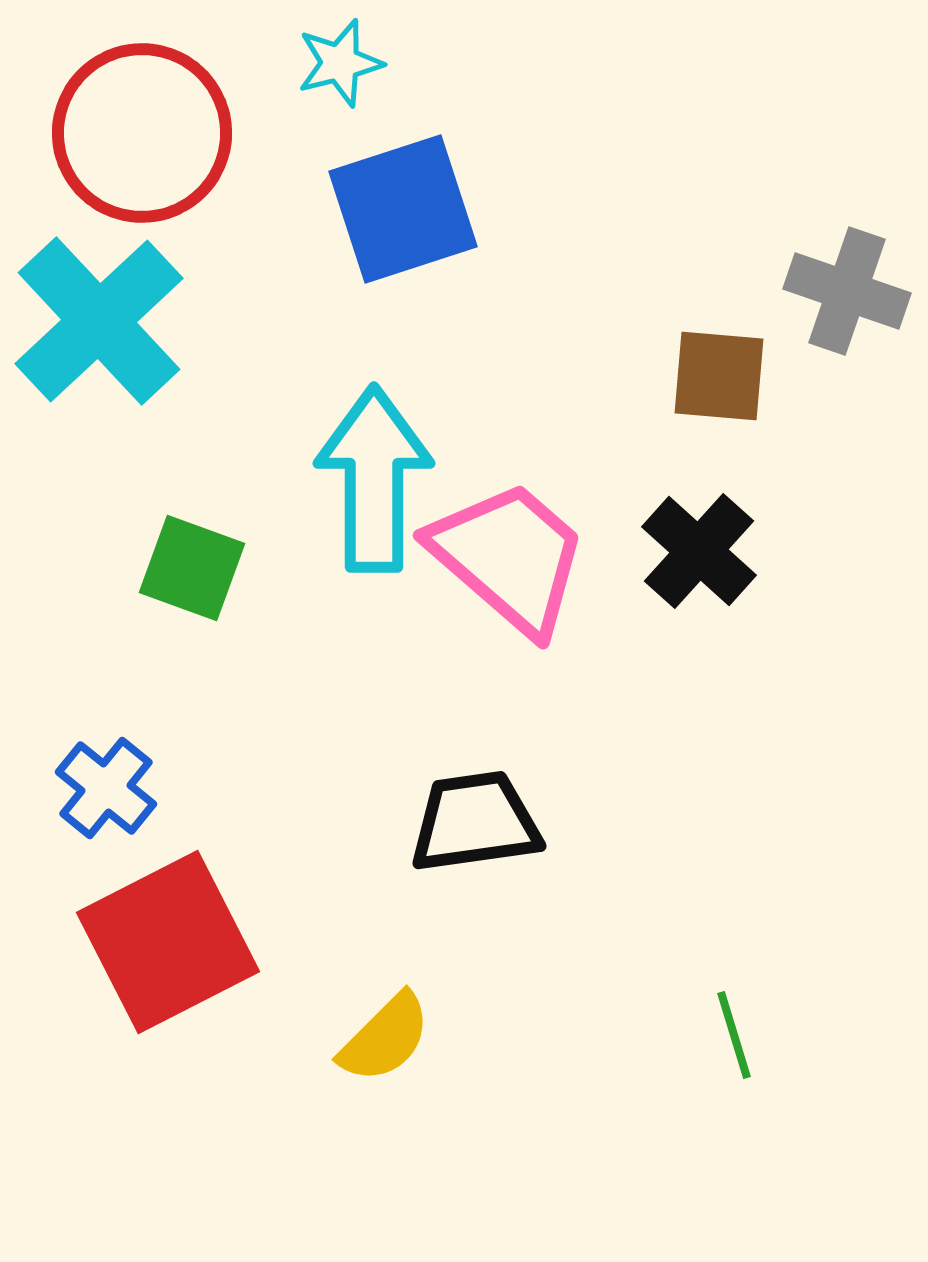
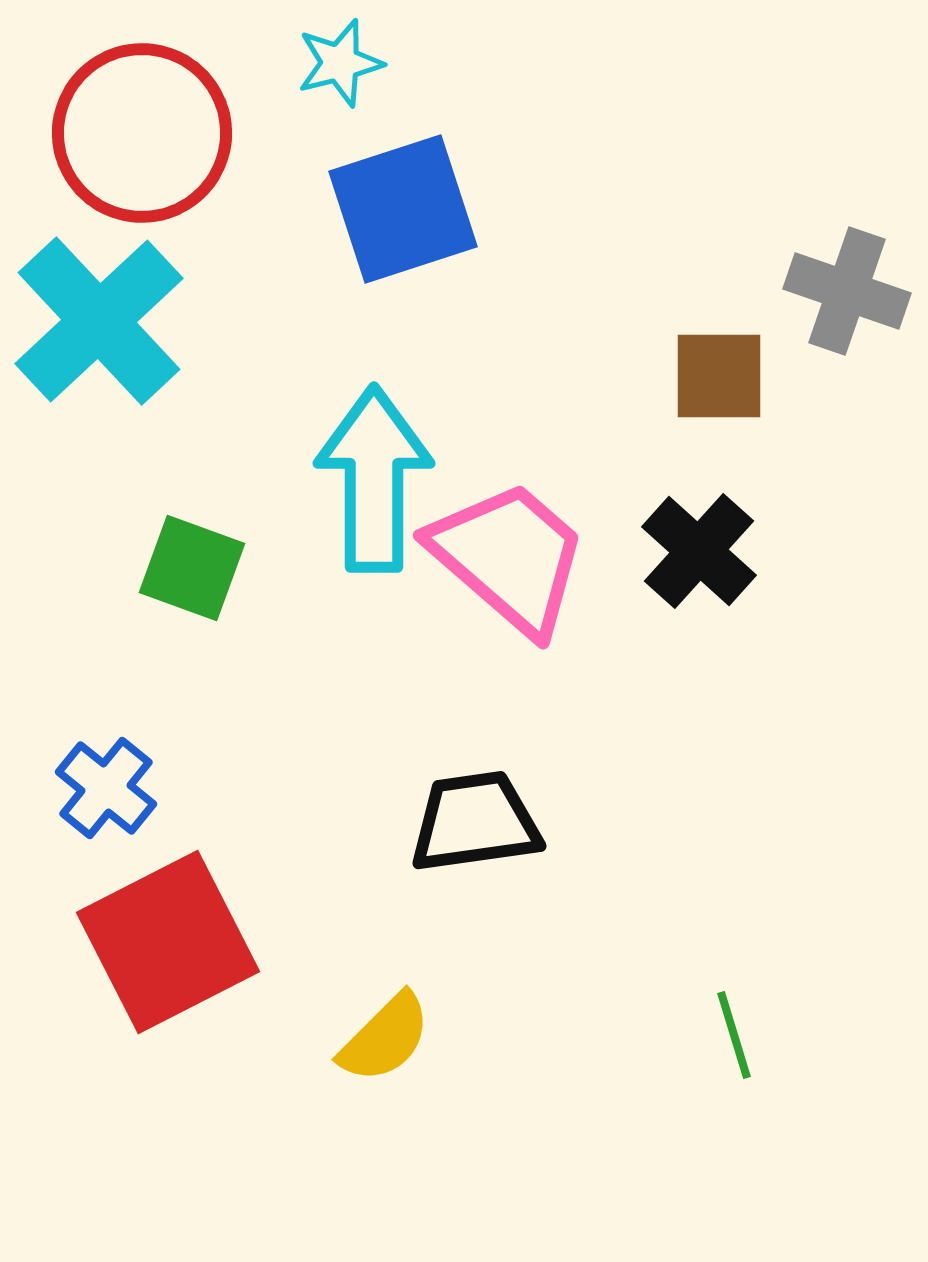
brown square: rotated 5 degrees counterclockwise
